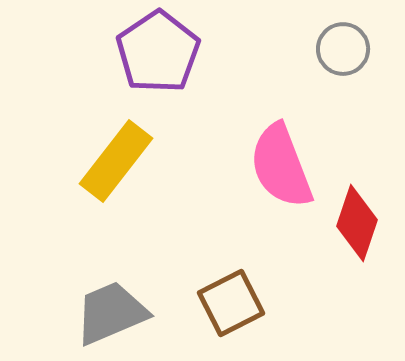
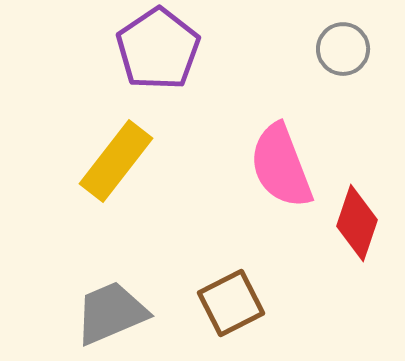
purple pentagon: moved 3 px up
